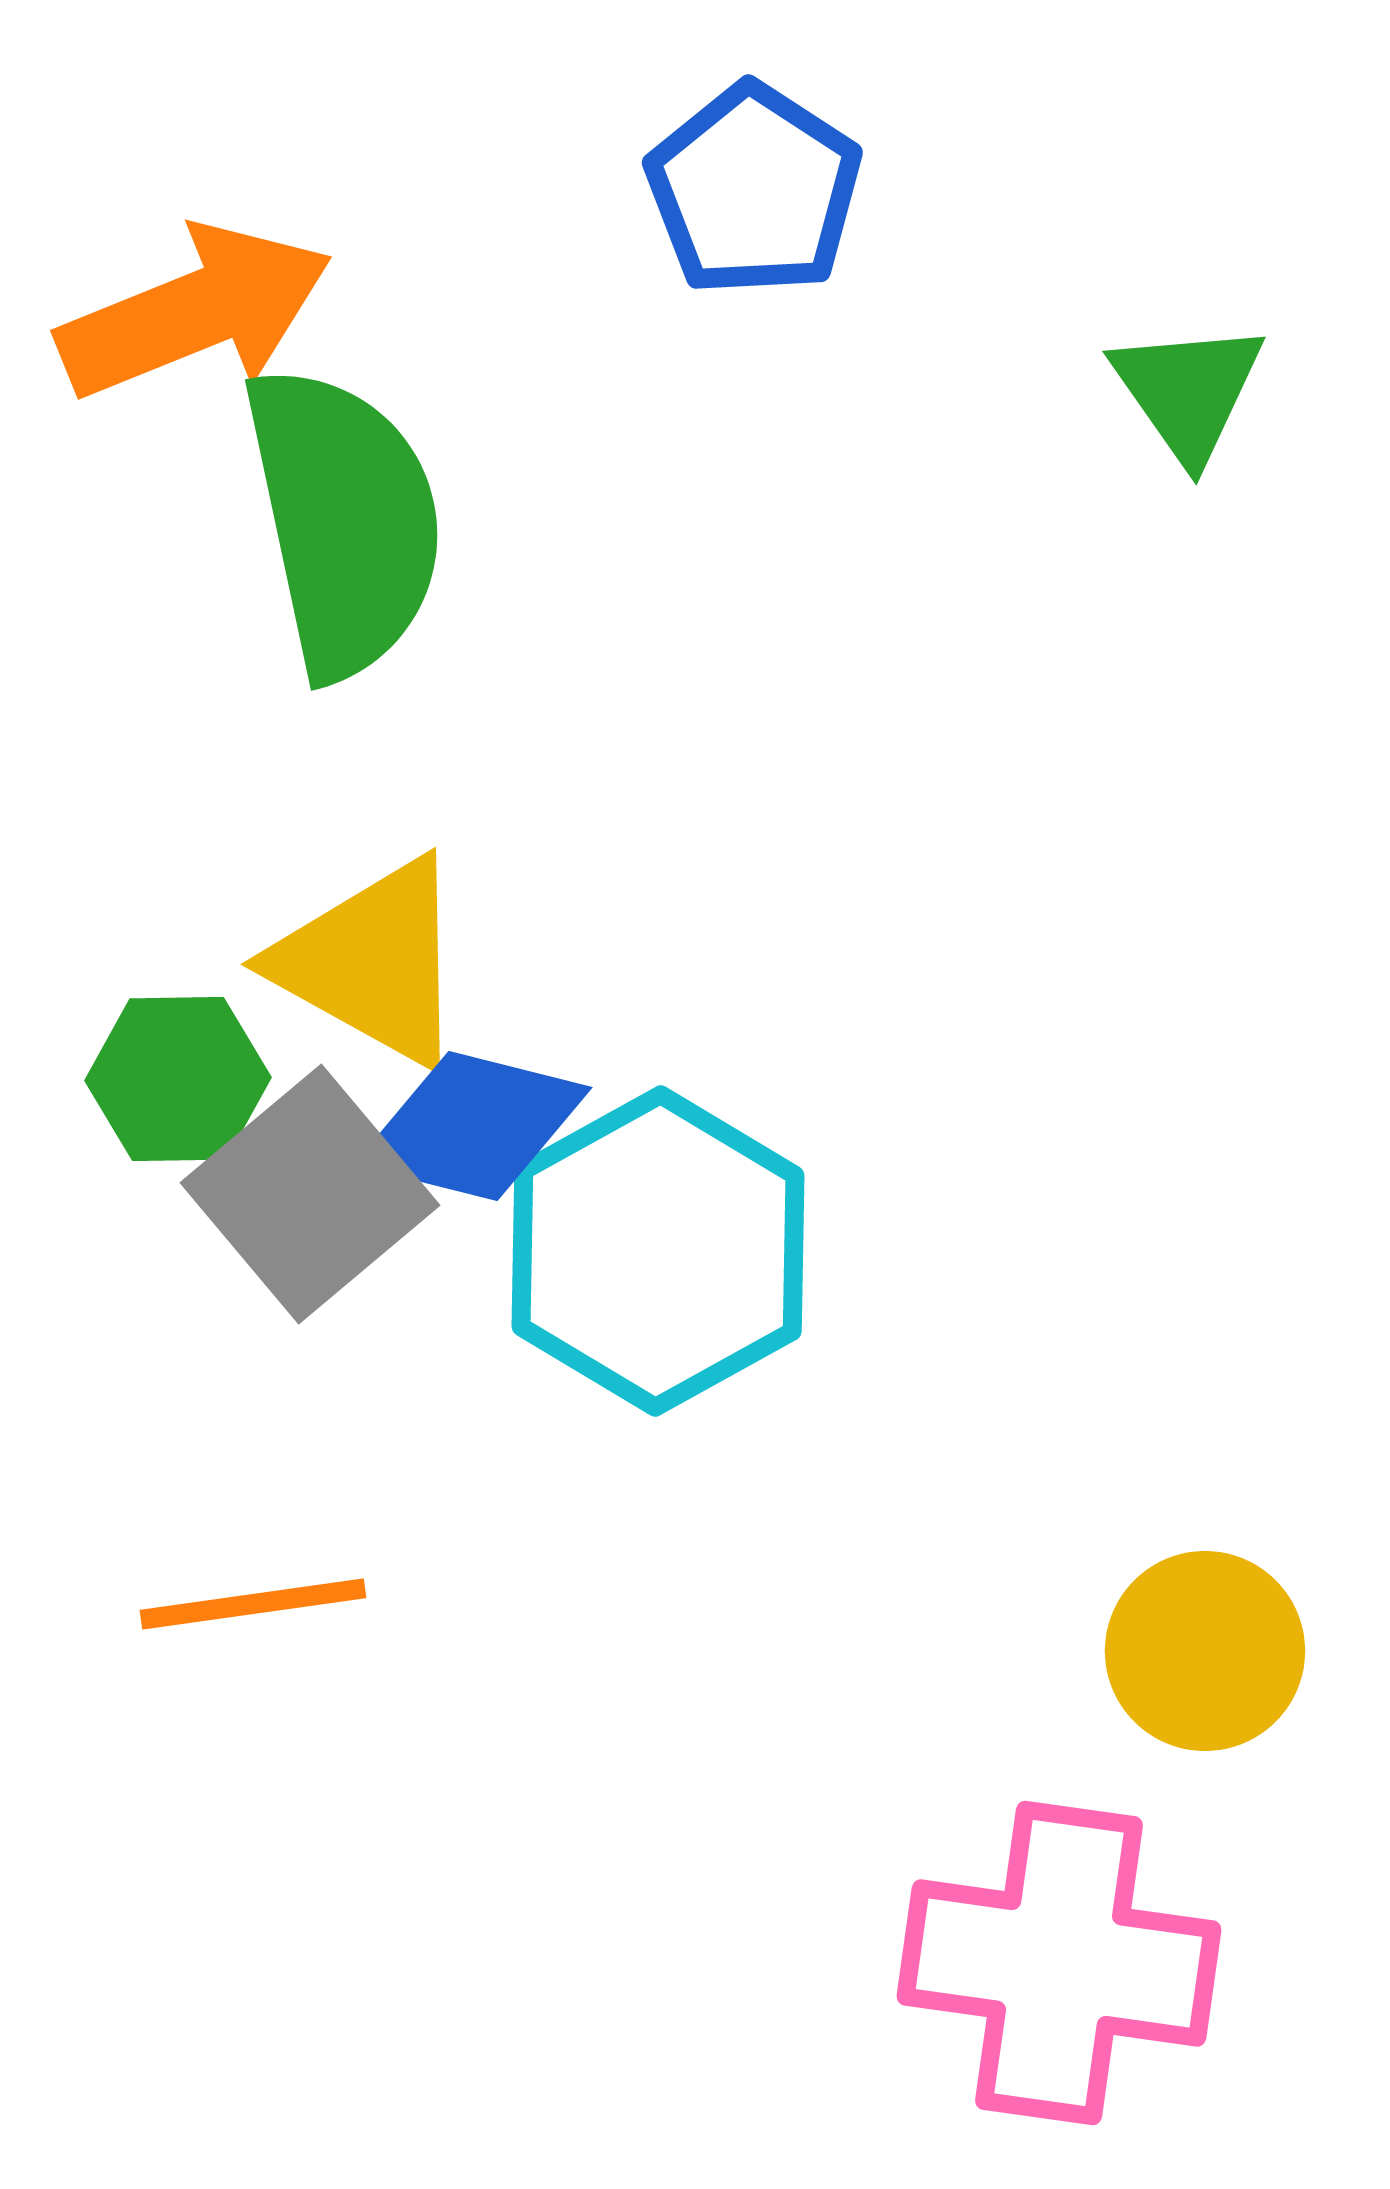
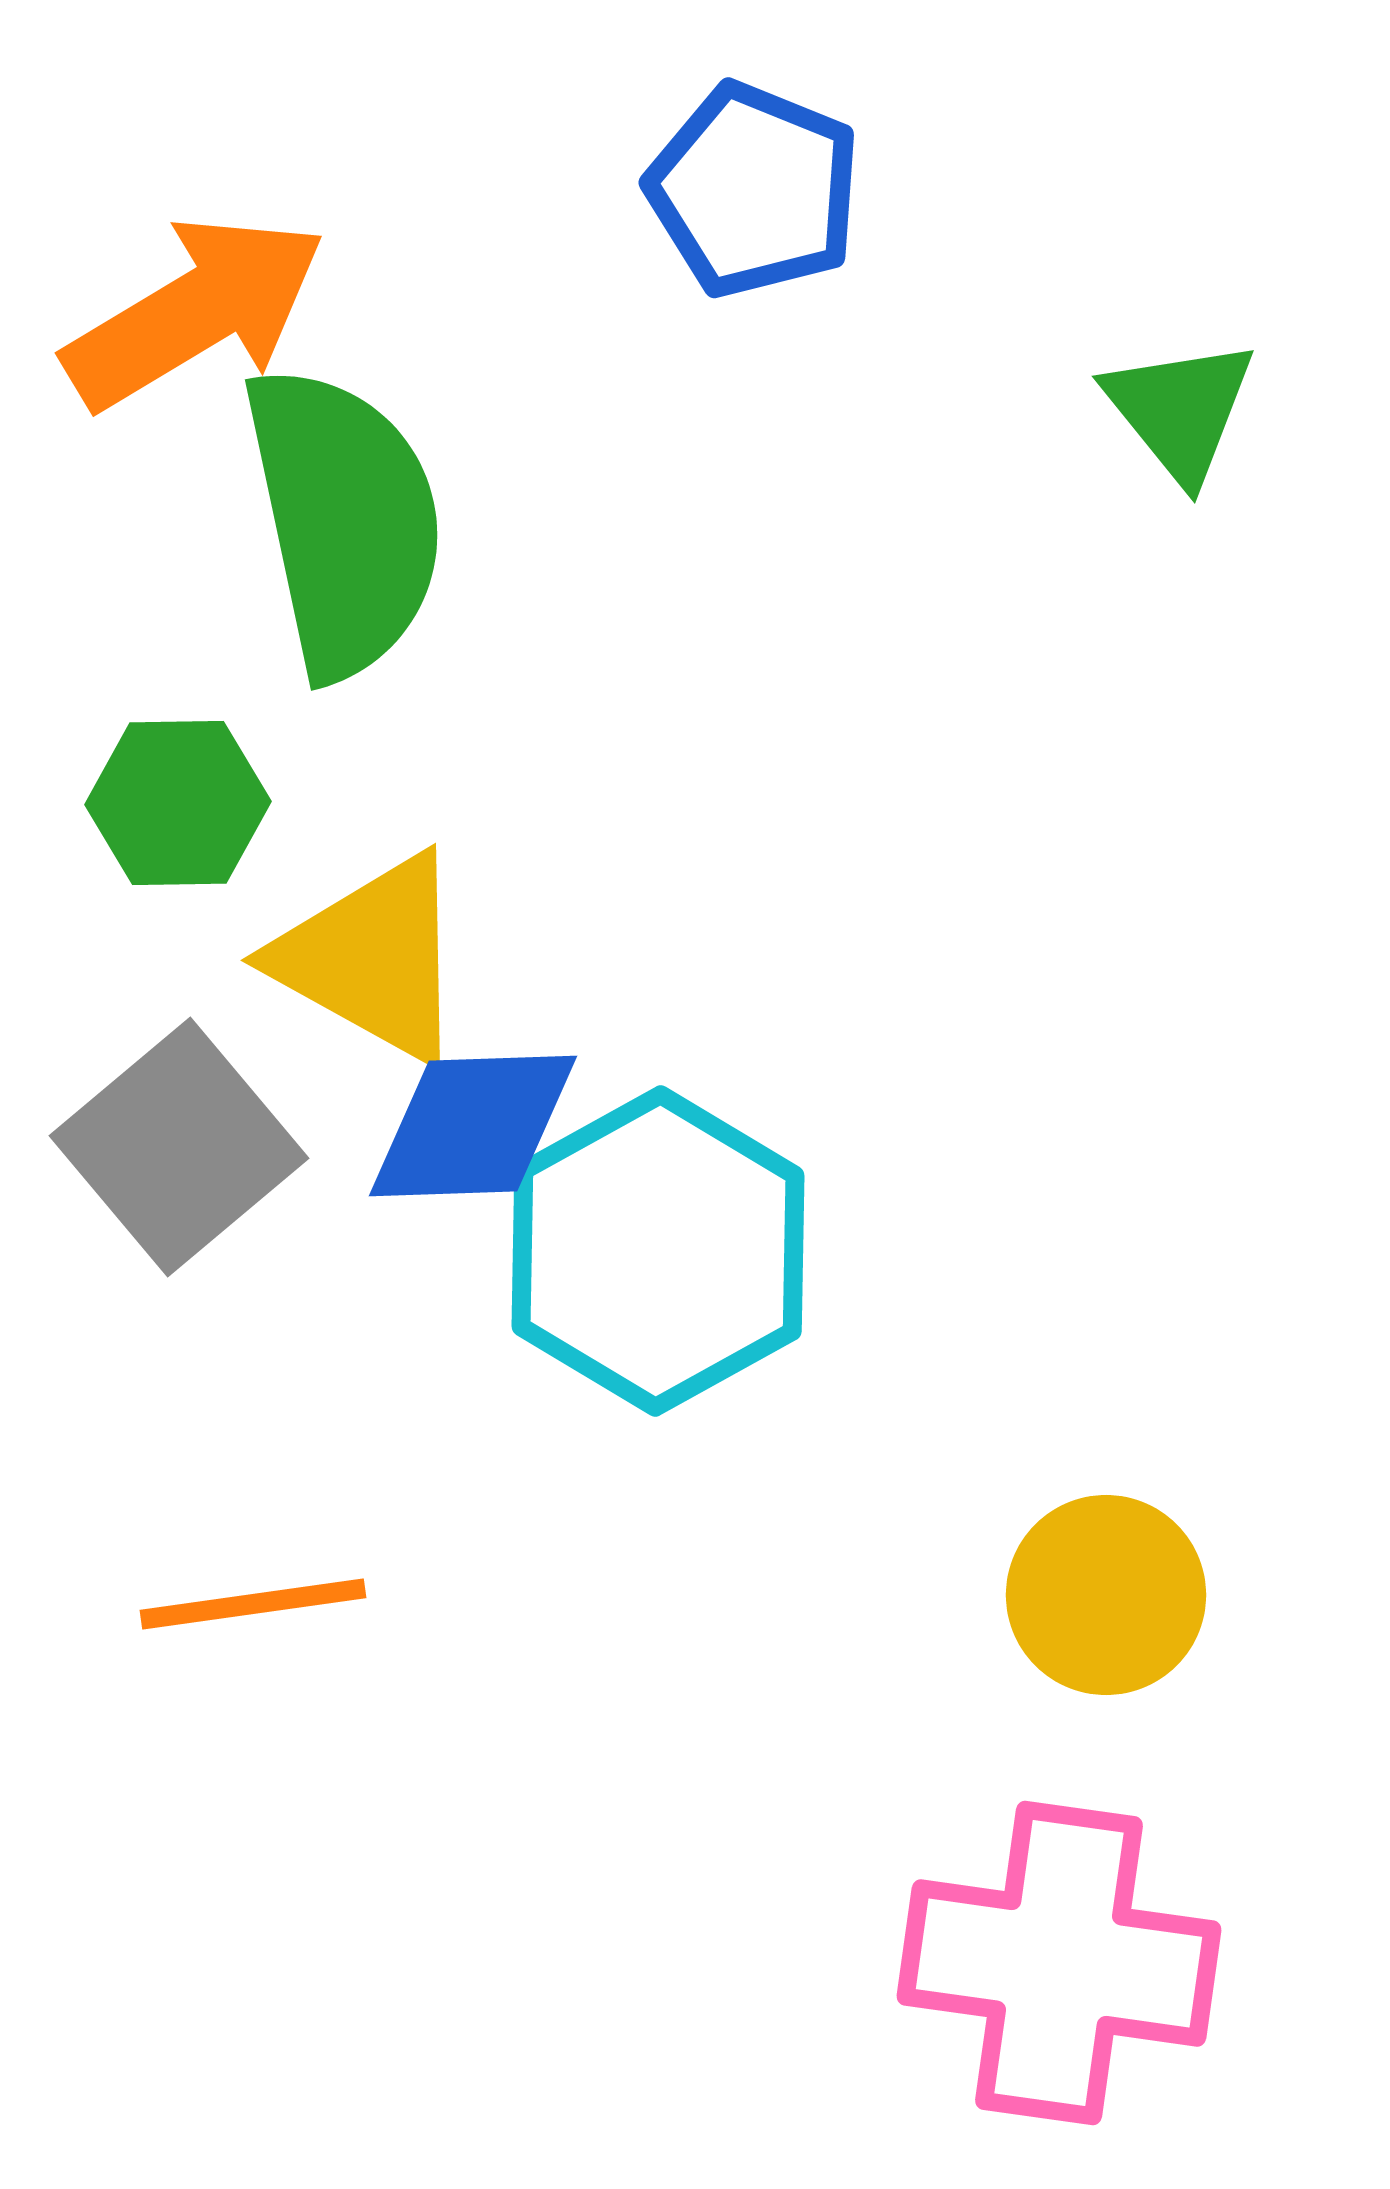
blue pentagon: rotated 11 degrees counterclockwise
orange arrow: rotated 9 degrees counterclockwise
green triangle: moved 8 px left, 19 px down; rotated 4 degrees counterclockwise
yellow triangle: moved 4 px up
green hexagon: moved 276 px up
blue diamond: rotated 16 degrees counterclockwise
gray square: moved 131 px left, 47 px up
yellow circle: moved 99 px left, 56 px up
